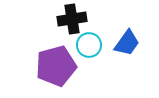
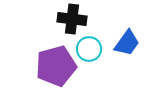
black cross: rotated 16 degrees clockwise
cyan circle: moved 4 px down
